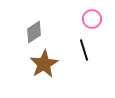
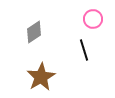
pink circle: moved 1 px right
brown star: moved 3 px left, 13 px down
